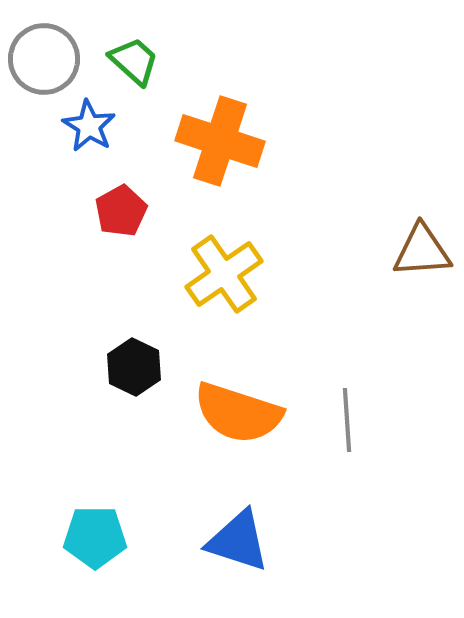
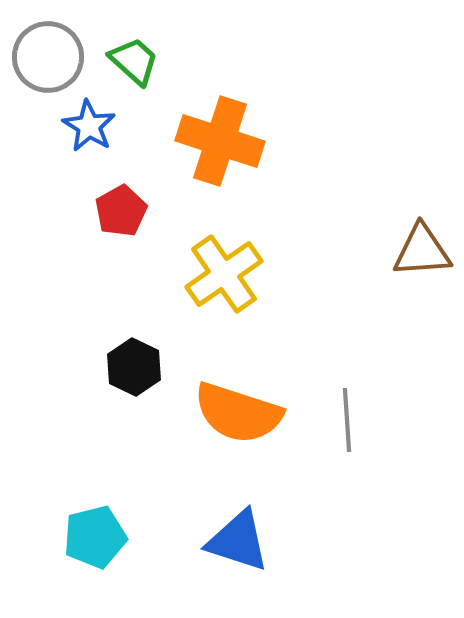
gray circle: moved 4 px right, 2 px up
cyan pentagon: rotated 14 degrees counterclockwise
